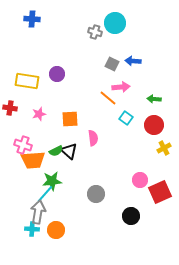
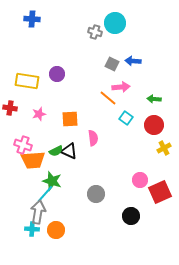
black triangle: rotated 18 degrees counterclockwise
green star: rotated 24 degrees clockwise
